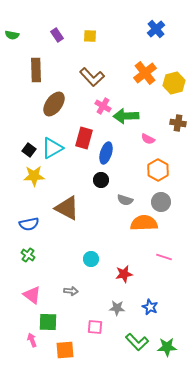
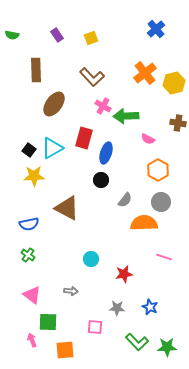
yellow square: moved 1 px right, 2 px down; rotated 24 degrees counterclockwise
gray semicircle: rotated 70 degrees counterclockwise
